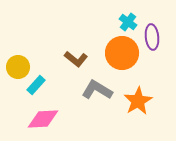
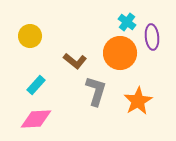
cyan cross: moved 1 px left
orange circle: moved 2 px left
brown L-shape: moved 1 px left, 2 px down
yellow circle: moved 12 px right, 31 px up
gray L-shape: moved 1 px left, 1 px down; rotated 76 degrees clockwise
pink diamond: moved 7 px left
